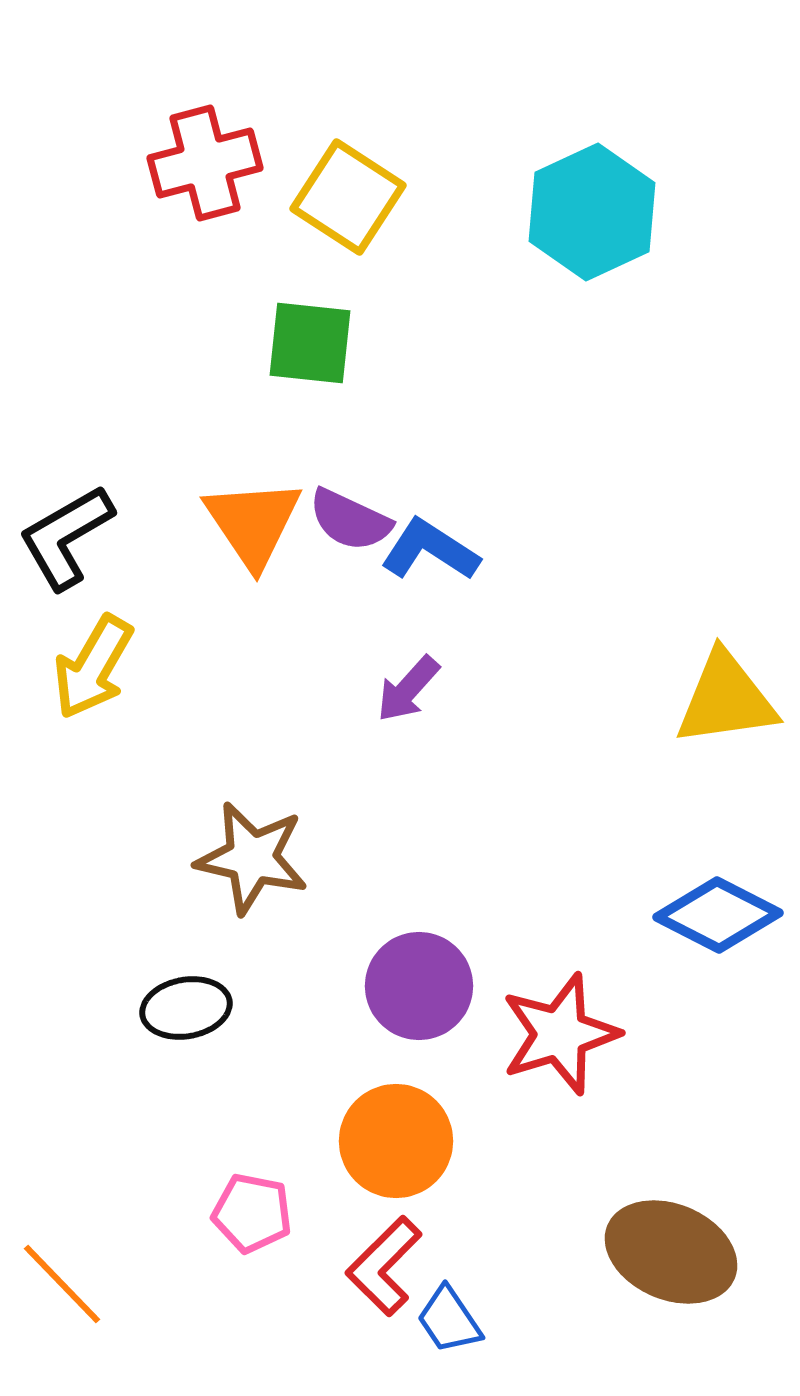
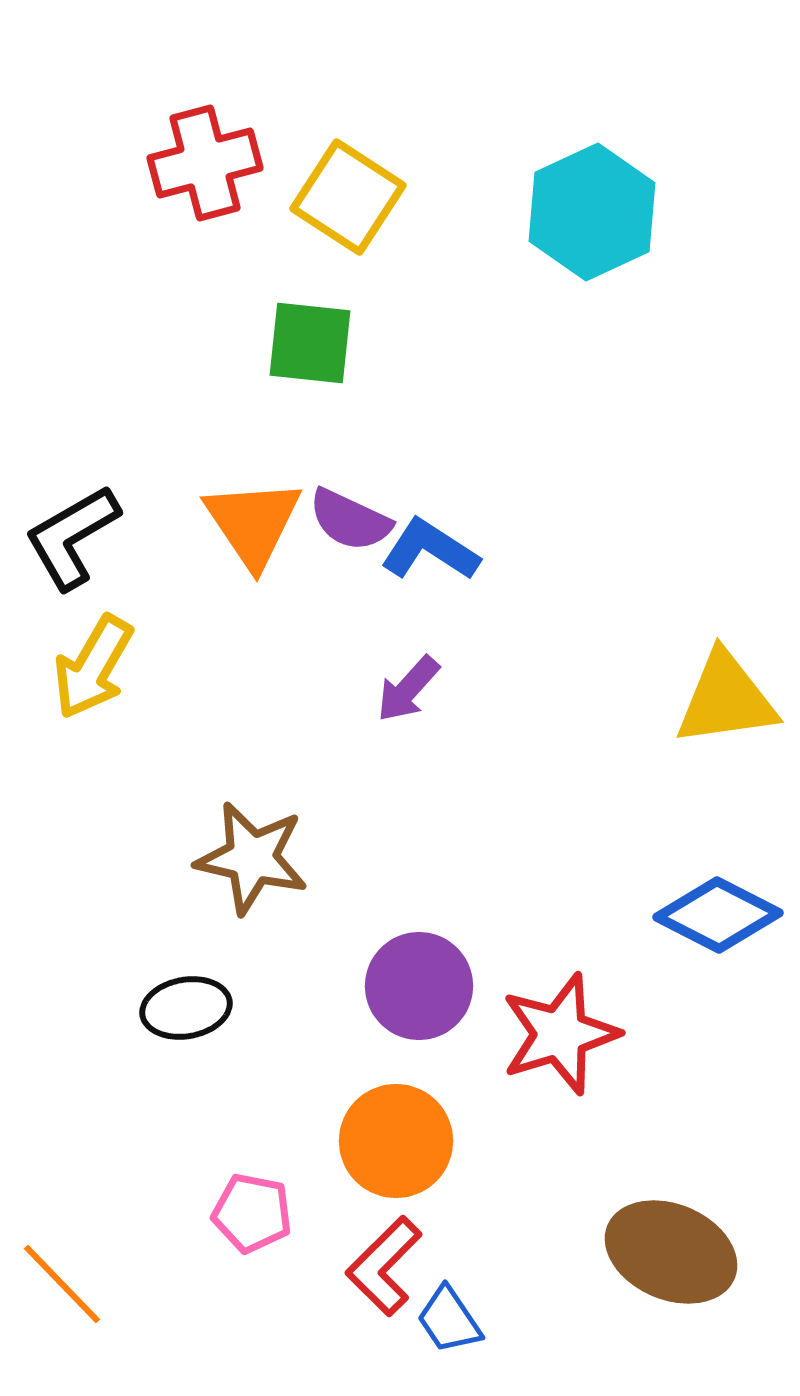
black L-shape: moved 6 px right
